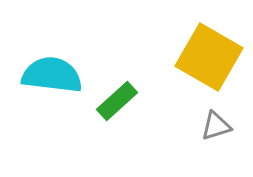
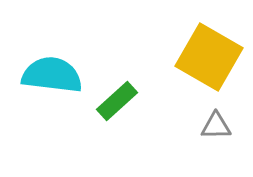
gray triangle: rotated 16 degrees clockwise
